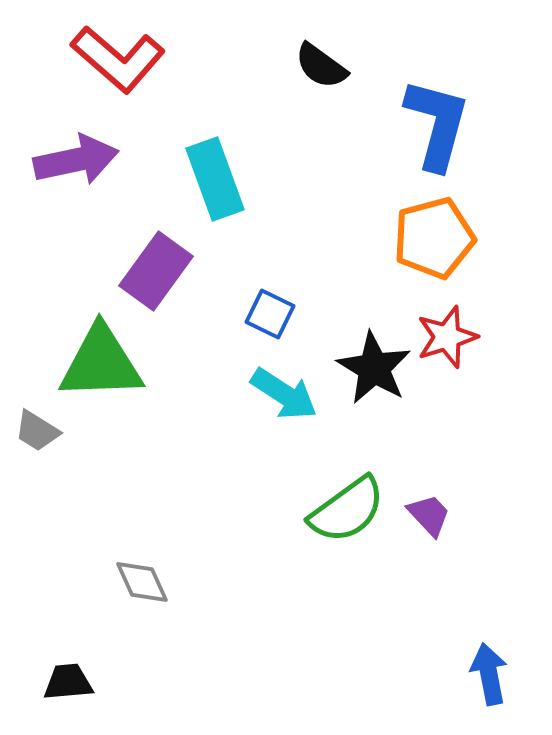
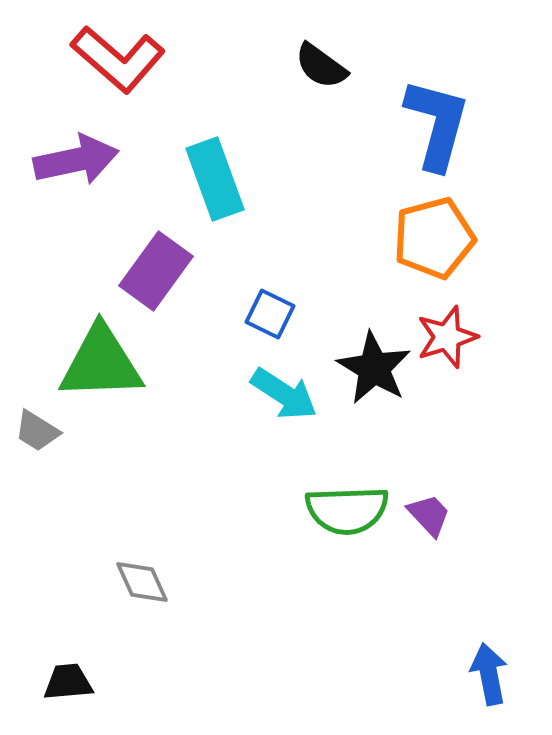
green semicircle: rotated 34 degrees clockwise
